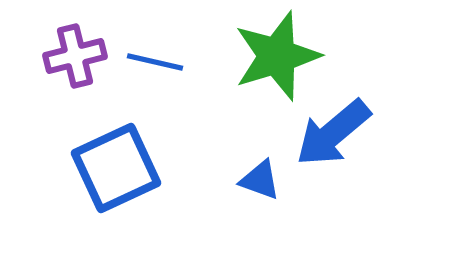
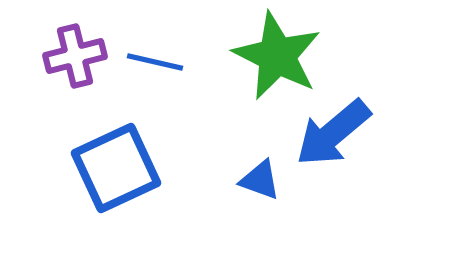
green star: rotated 28 degrees counterclockwise
